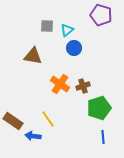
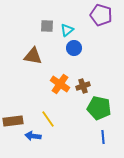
green pentagon: rotated 30 degrees clockwise
brown rectangle: rotated 42 degrees counterclockwise
